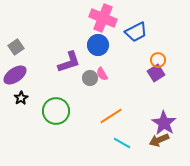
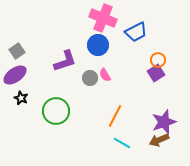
gray square: moved 1 px right, 4 px down
purple L-shape: moved 4 px left, 1 px up
pink semicircle: moved 3 px right, 1 px down
black star: rotated 16 degrees counterclockwise
orange line: moved 4 px right; rotated 30 degrees counterclockwise
purple star: moved 1 px up; rotated 20 degrees clockwise
